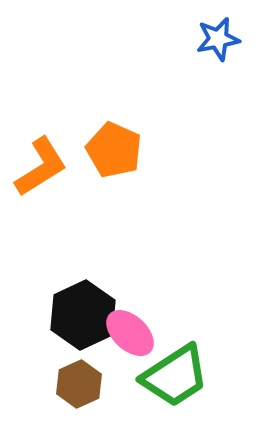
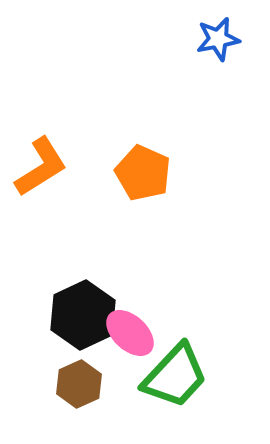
orange pentagon: moved 29 px right, 23 px down
green trapezoid: rotated 14 degrees counterclockwise
